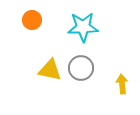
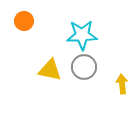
orange circle: moved 8 px left, 1 px down
cyan star: moved 1 px left, 8 px down
gray circle: moved 3 px right, 1 px up
